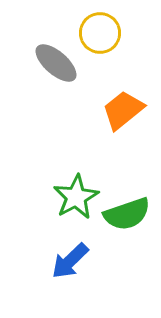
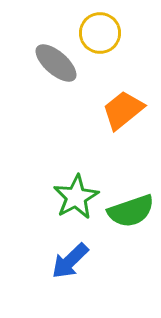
green semicircle: moved 4 px right, 3 px up
